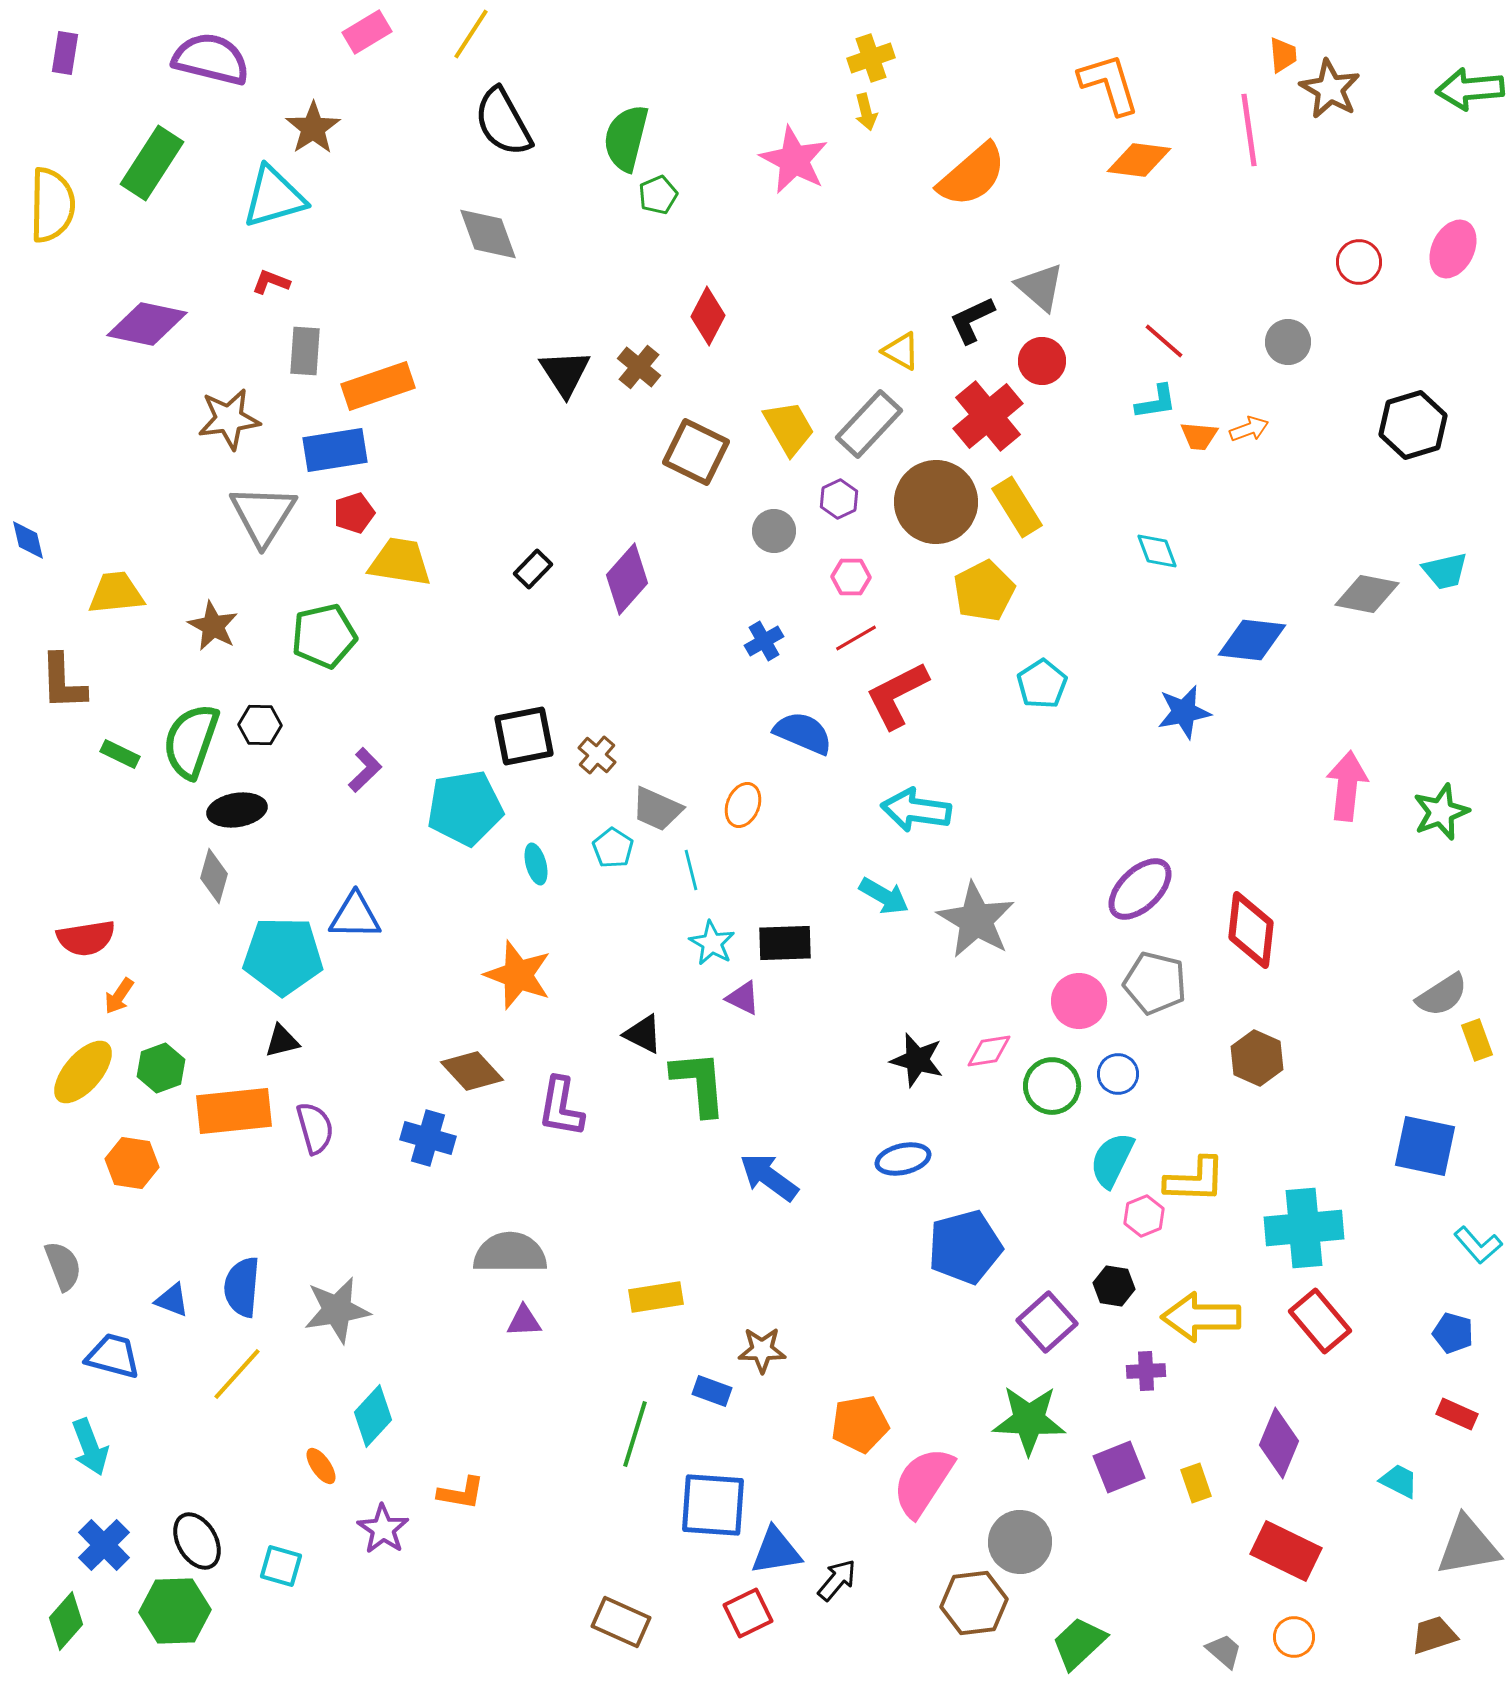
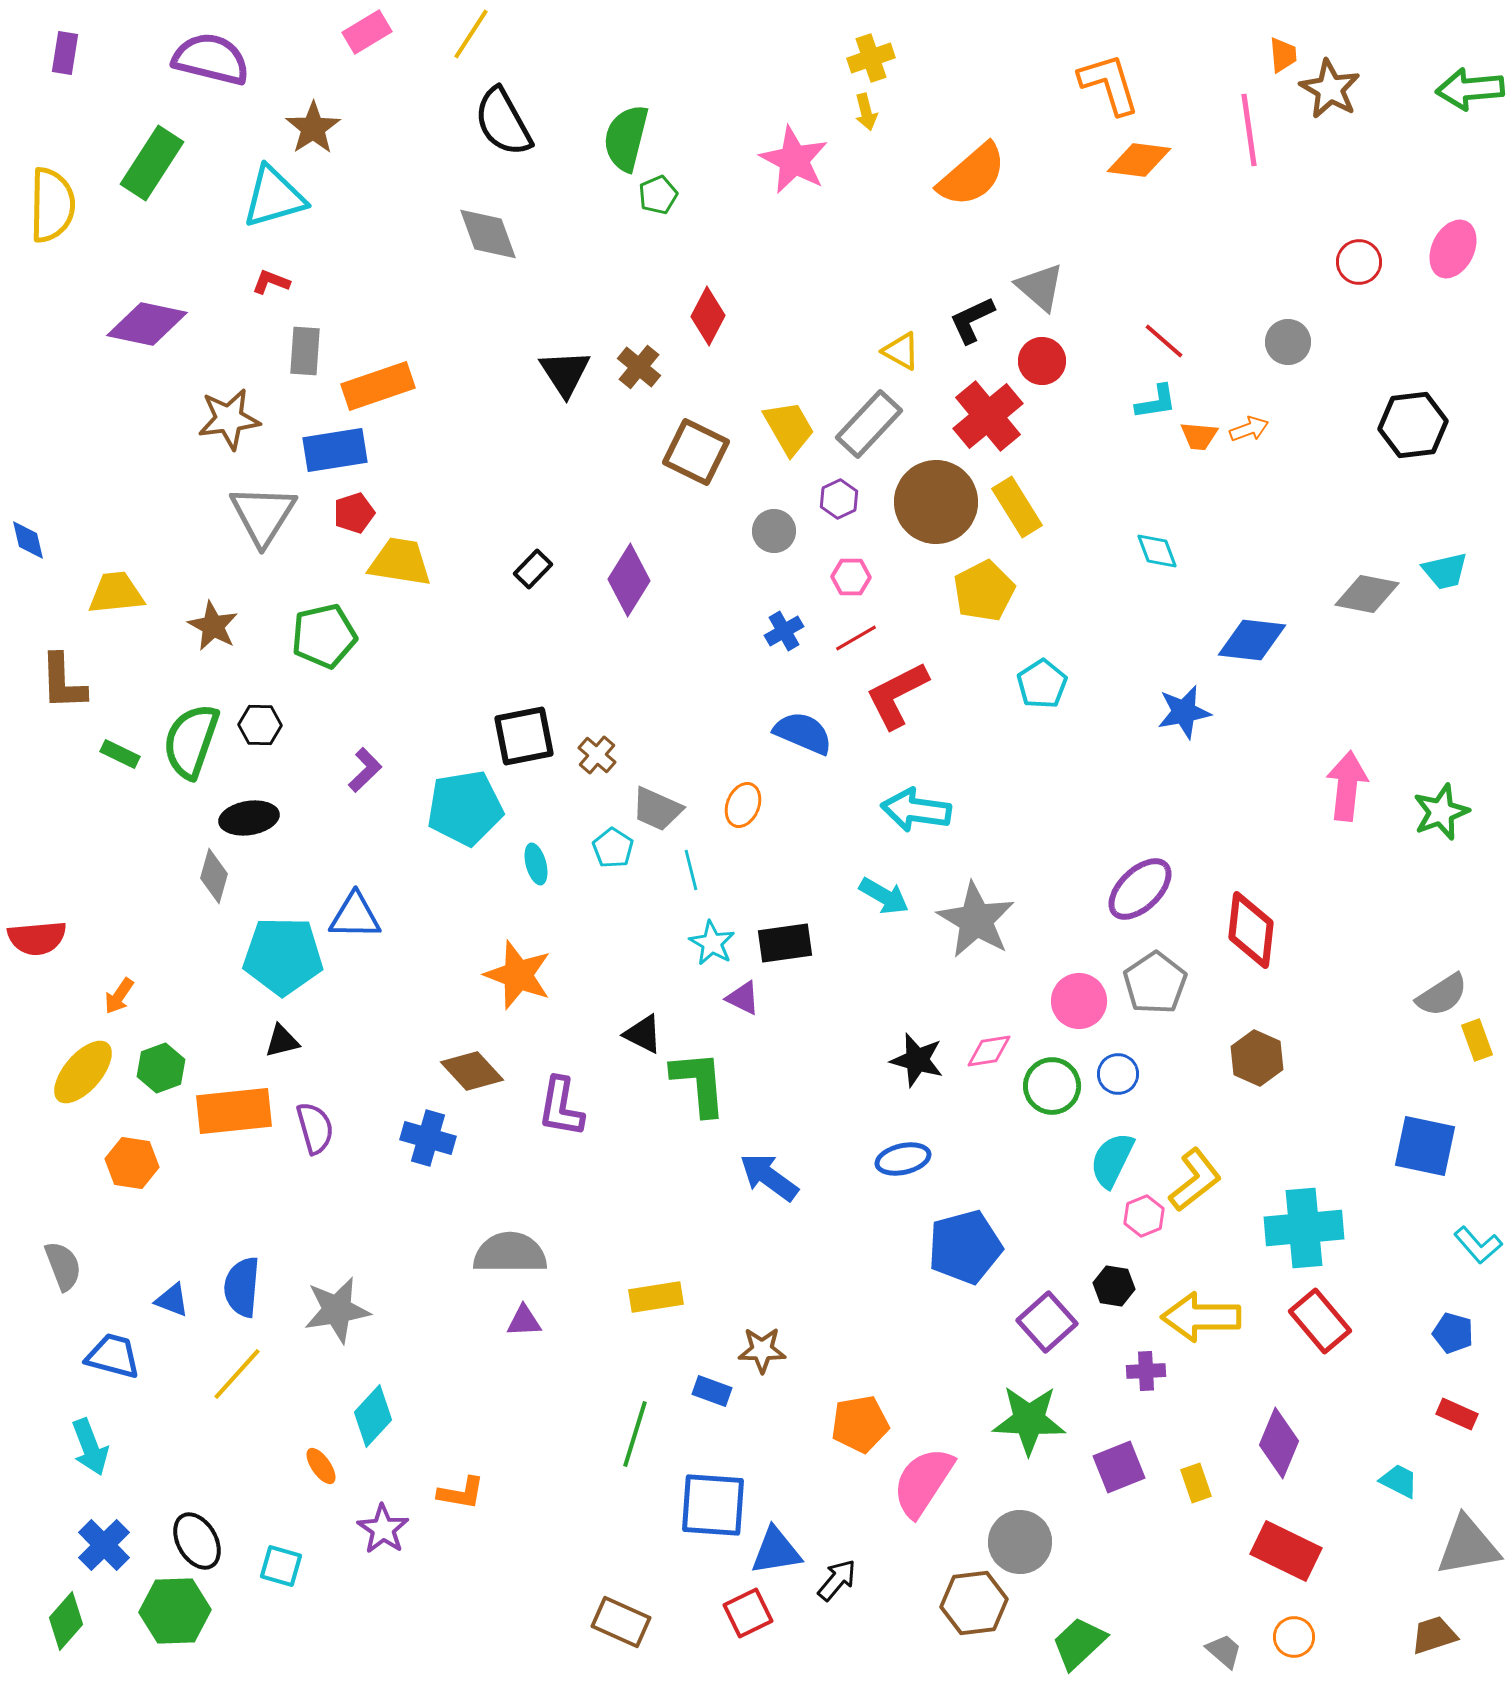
black hexagon at (1413, 425): rotated 10 degrees clockwise
purple diamond at (627, 579): moved 2 px right, 1 px down; rotated 10 degrees counterclockwise
blue cross at (764, 641): moved 20 px right, 10 px up
black ellipse at (237, 810): moved 12 px right, 8 px down
red semicircle at (86, 938): moved 49 px left; rotated 4 degrees clockwise
black rectangle at (785, 943): rotated 6 degrees counterclockwise
gray pentagon at (1155, 983): rotated 24 degrees clockwise
yellow L-shape at (1195, 1180): rotated 40 degrees counterclockwise
